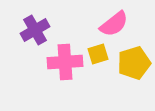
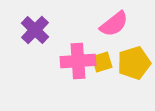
purple cross: rotated 16 degrees counterclockwise
yellow square: moved 4 px right, 8 px down
pink cross: moved 13 px right, 1 px up
